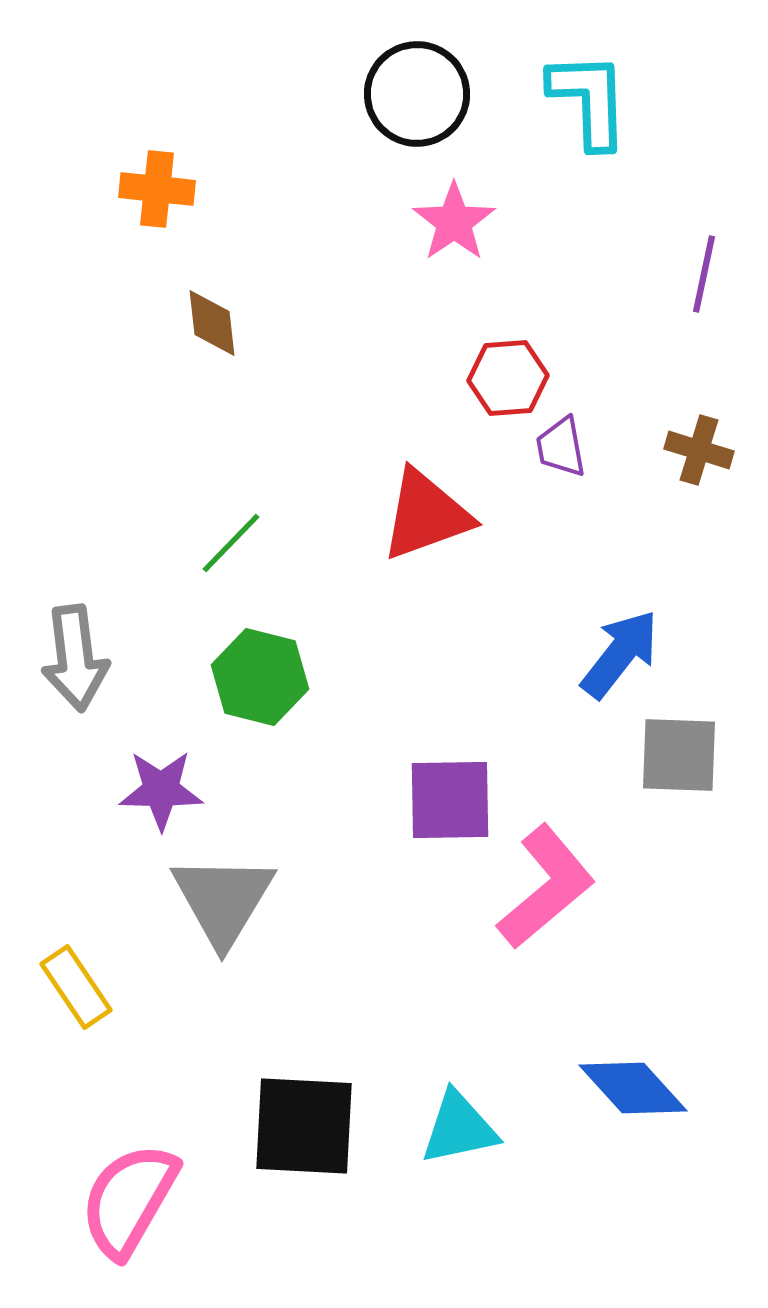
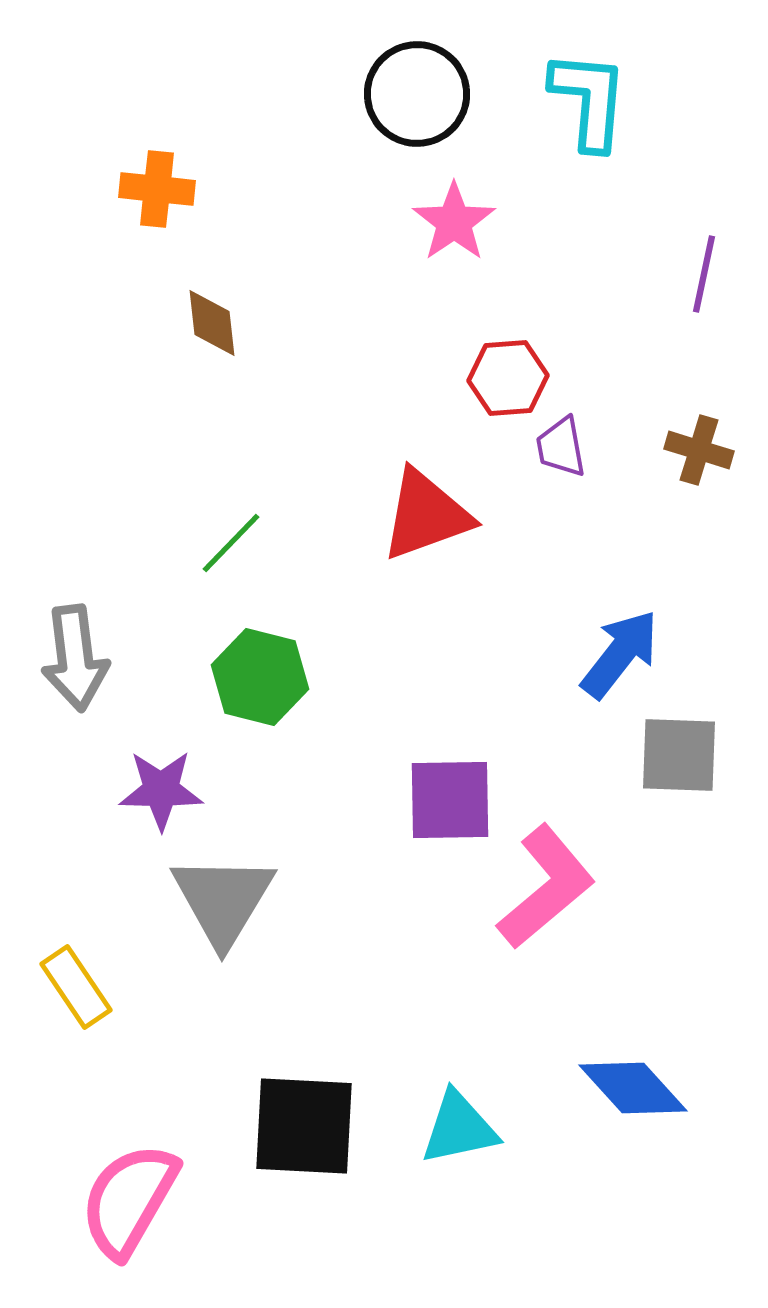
cyan L-shape: rotated 7 degrees clockwise
